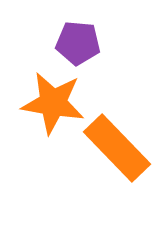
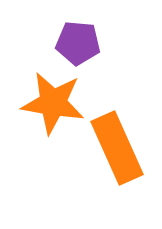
orange rectangle: rotated 20 degrees clockwise
